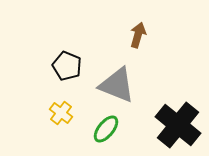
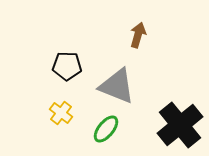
black pentagon: rotated 20 degrees counterclockwise
gray triangle: moved 1 px down
black cross: moved 2 px right; rotated 12 degrees clockwise
